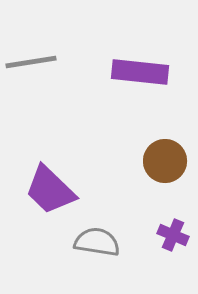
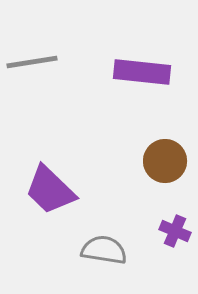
gray line: moved 1 px right
purple rectangle: moved 2 px right
purple cross: moved 2 px right, 4 px up
gray semicircle: moved 7 px right, 8 px down
